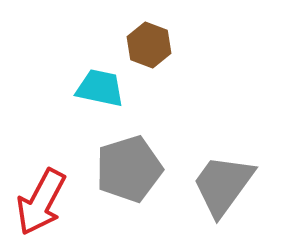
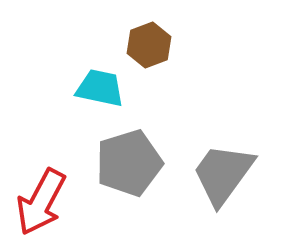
brown hexagon: rotated 18 degrees clockwise
gray pentagon: moved 6 px up
gray trapezoid: moved 11 px up
